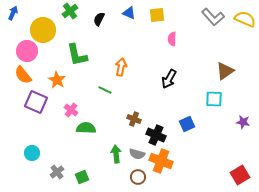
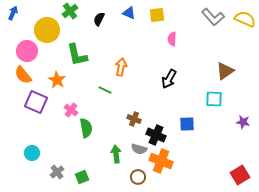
yellow circle: moved 4 px right
blue square: rotated 21 degrees clockwise
green semicircle: rotated 78 degrees clockwise
gray semicircle: moved 2 px right, 5 px up
